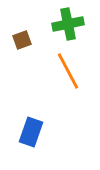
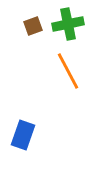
brown square: moved 11 px right, 14 px up
blue rectangle: moved 8 px left, 3 px down
